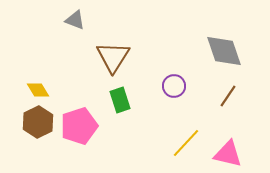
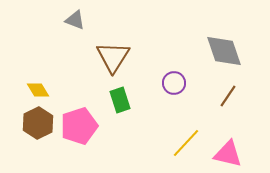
purple circle: moved 3 px up
brown hexagon: moved 1 px down
